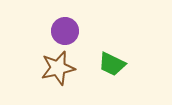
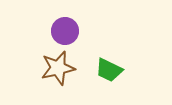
green trapezoid: moved 3 px left, 6 px down
